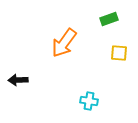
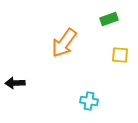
yellow square: moved 1 px right, 2 px down
black arrow: moved 3 px left, 3 px down
